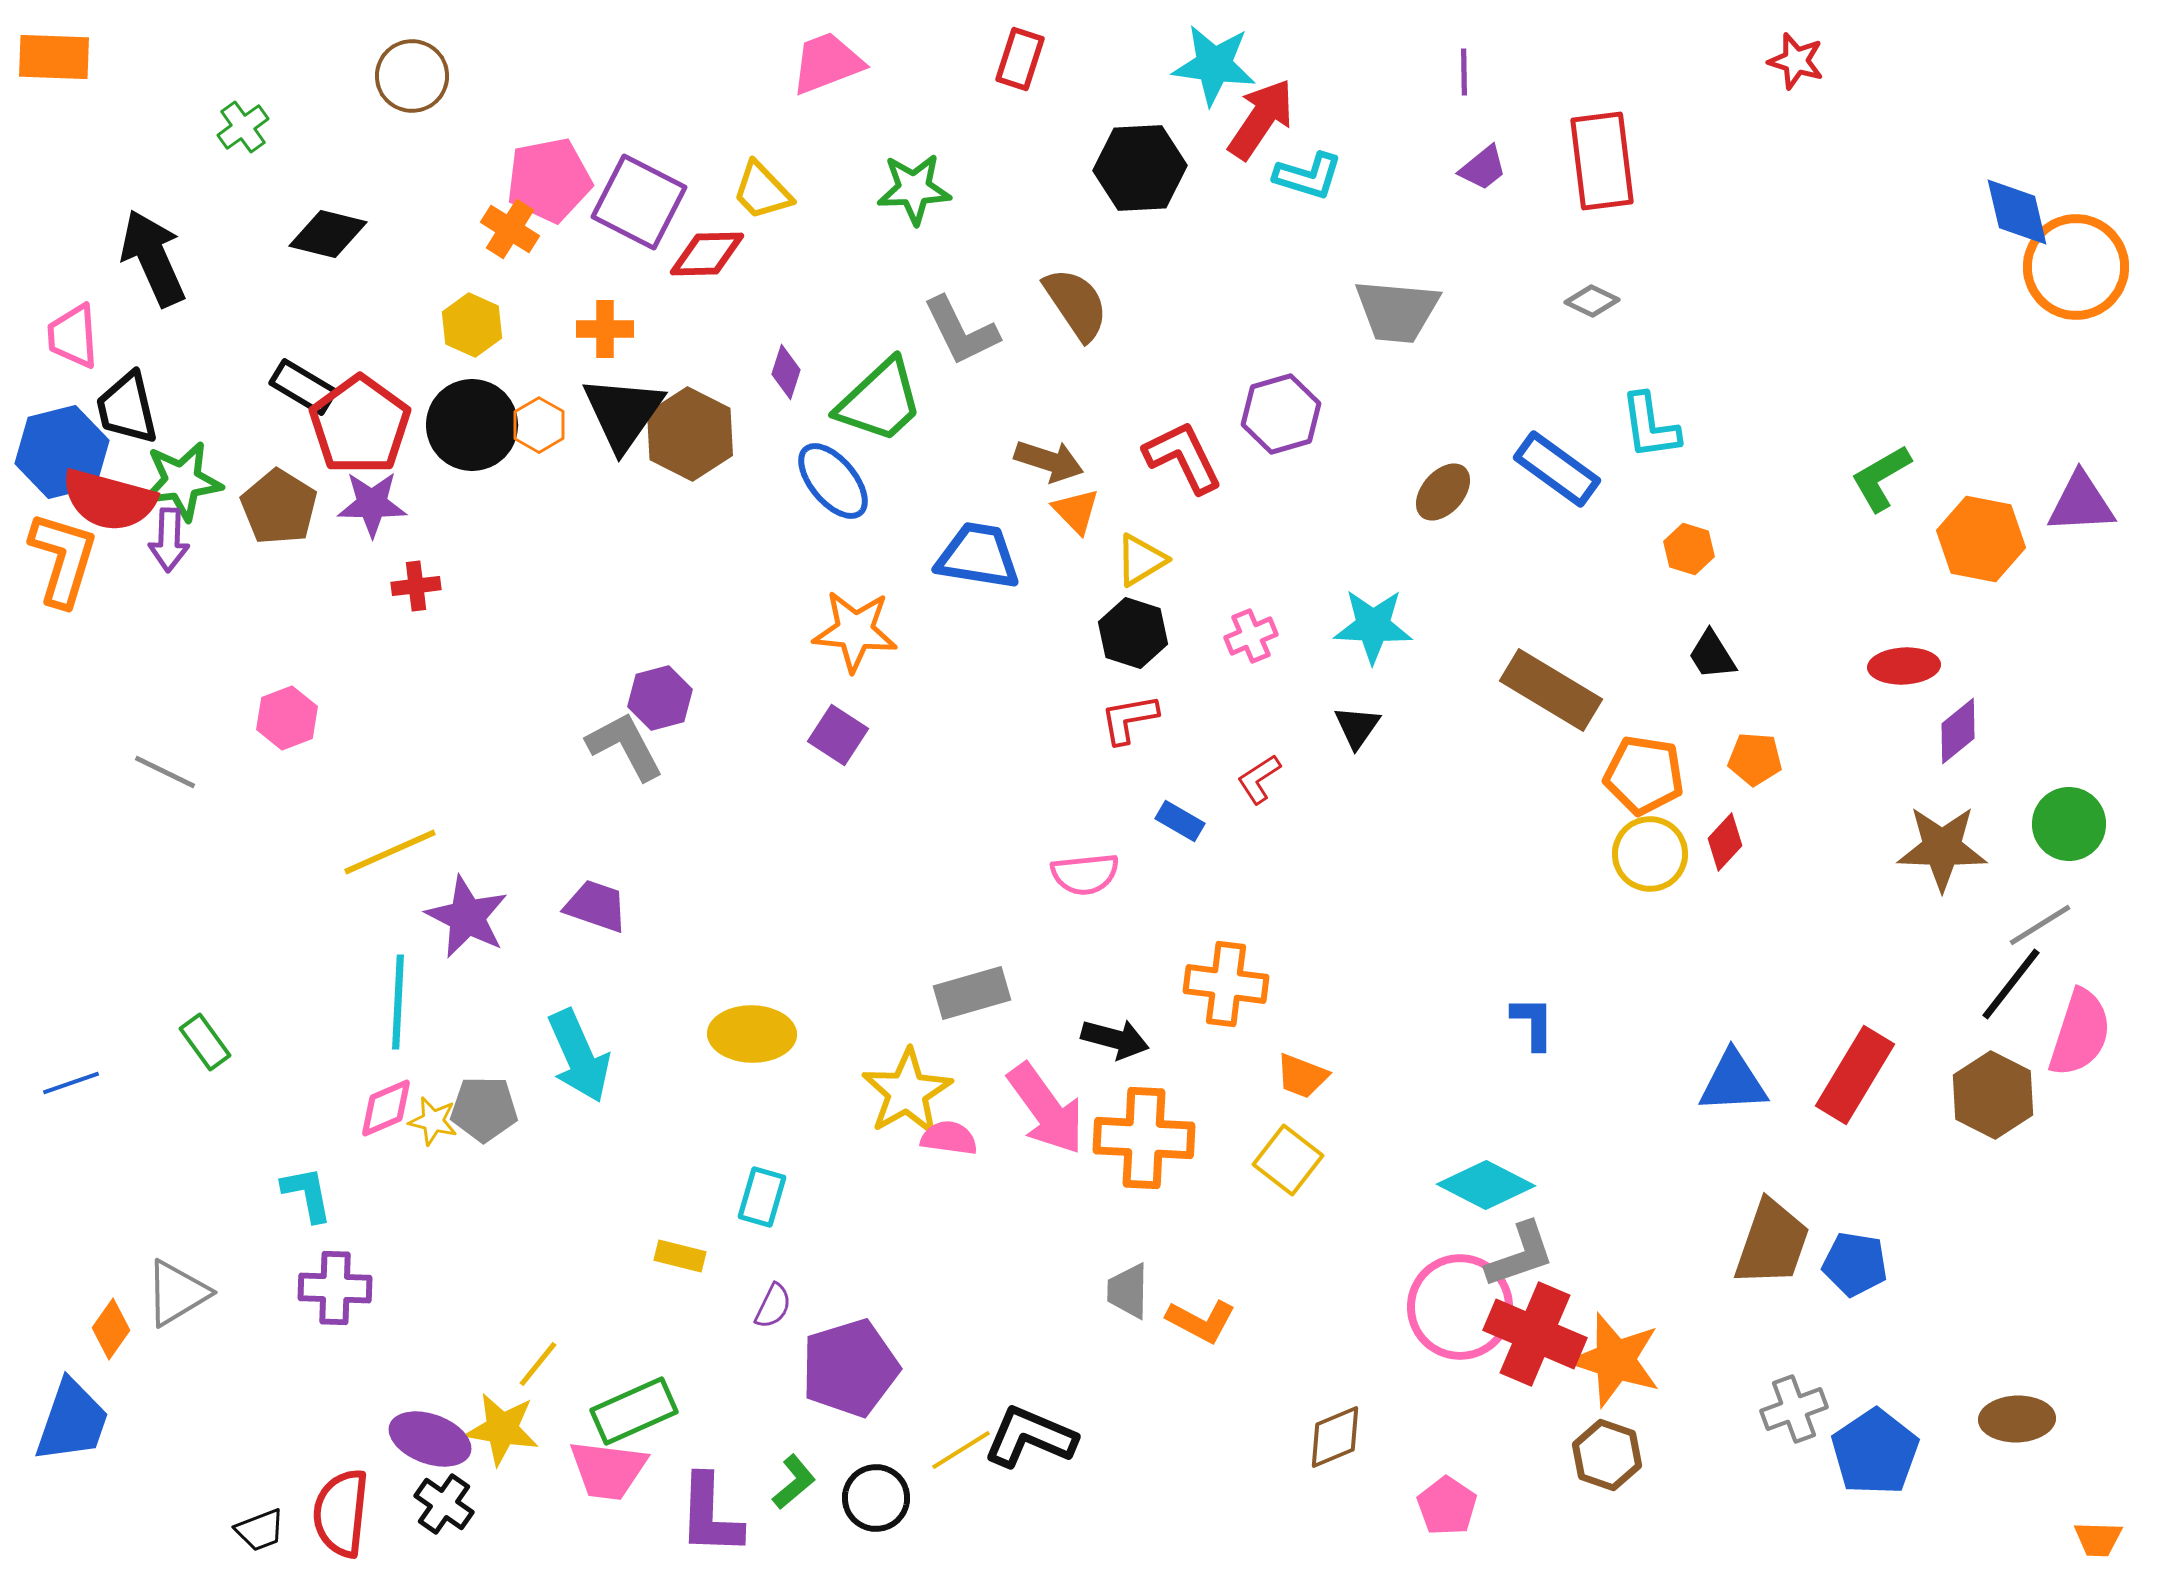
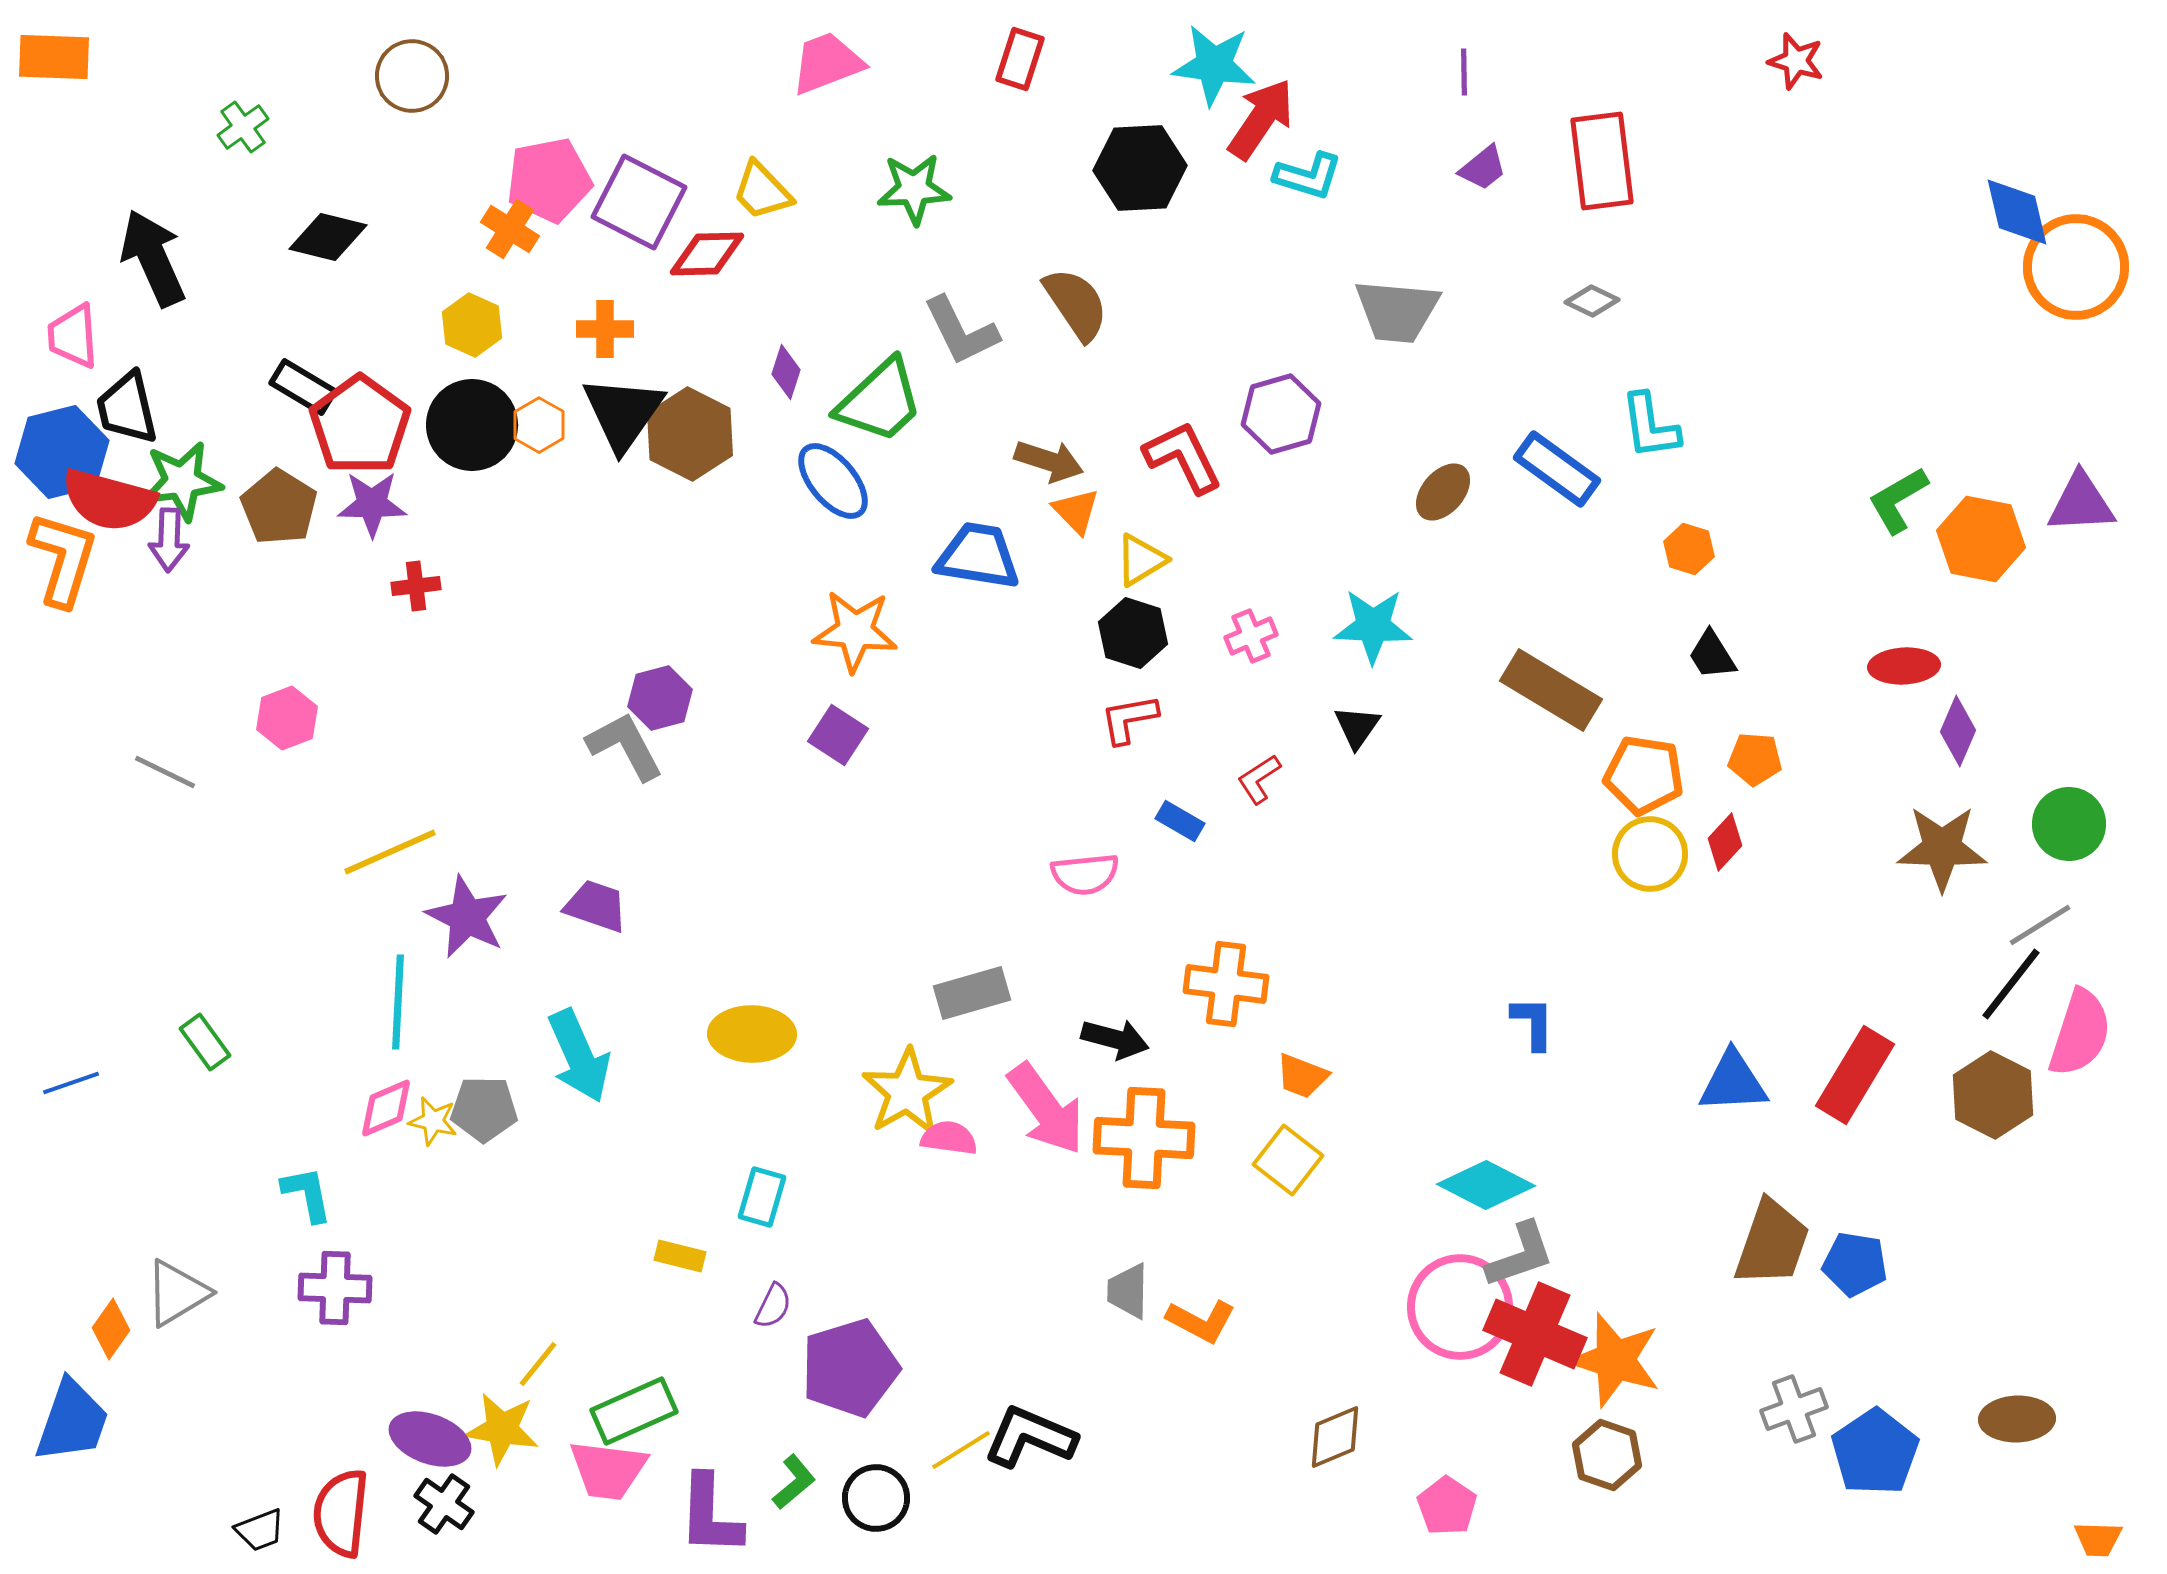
black diamond at (328, 234): moved 3 px down
green L-shape at (1881, 478): moved 17 px right, 22 px down
purple diamond at (1958, 731): rotated 28 degrees counterclockwise
